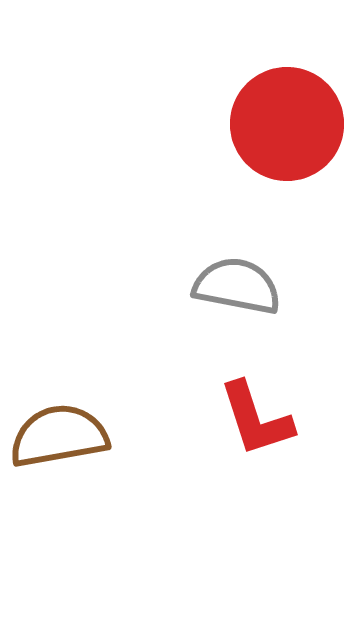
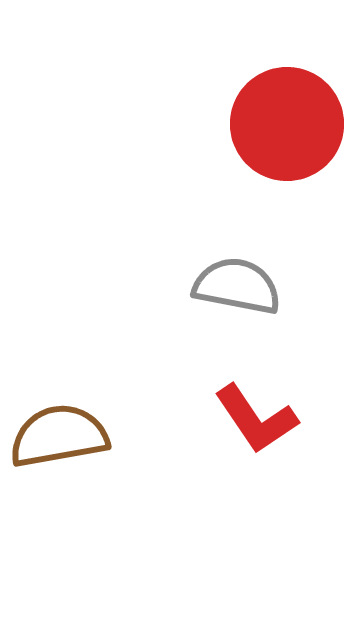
red L-shape: rotated 16 degrees counterclockwise
